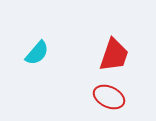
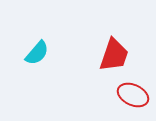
red ellipse: moved 24 px right, 2 px up
